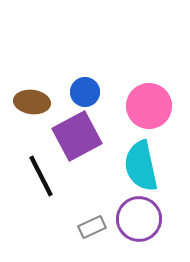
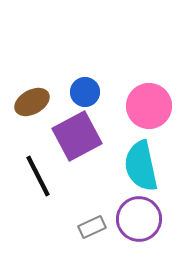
brown ellipse: rotated 36 degrees counterclockwise
black line: moved 3 px left
